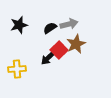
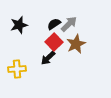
gray arrow: rotated 30 degrees counterclockwise
black semicircle: moved 4 px right, 4 px up
red square: moved 5 px left, 8 px up
